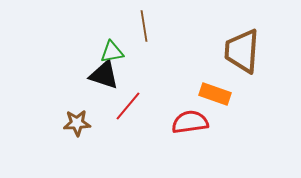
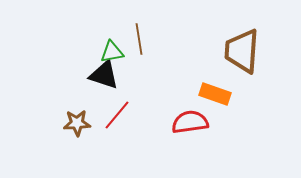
brown line: moved 5 px left, 13 px down
red line: moved 11 px left, 9 px down
